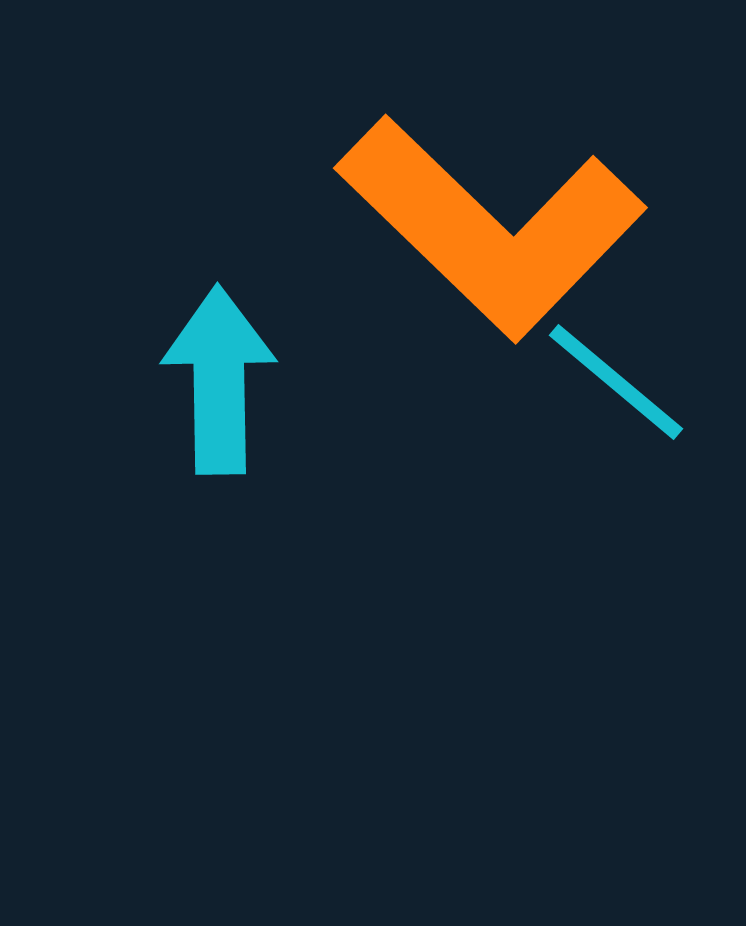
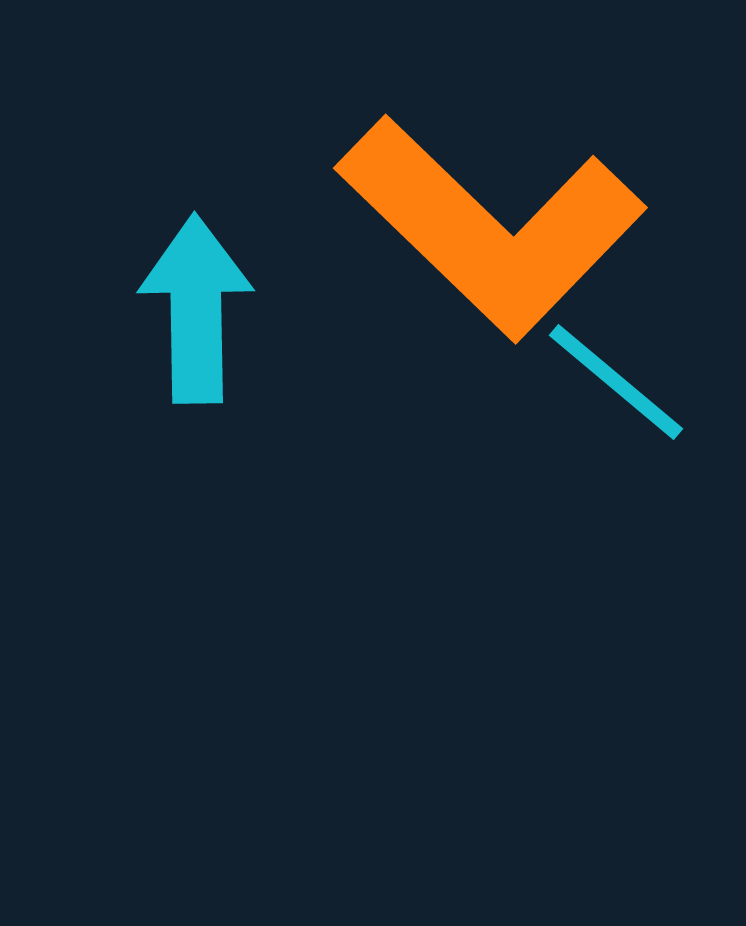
cyan arrow: moved 23 px left, 71 px up
